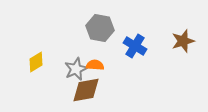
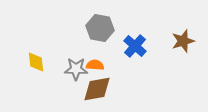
blue cross: rotated 10 degrees clockwise
yellow diamond: rotated 65 degrees counterclockwise
gray star: rotated 25 degrees clockwise
brown diamond: moved 11 px right, 1 px up
